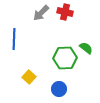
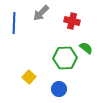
red cross: moved 7 px right, 9 px down
blue line: moved 16 px up
